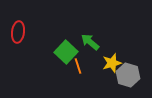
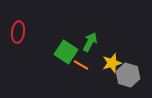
green arrow: rotated 78 degrees clockwise
green square: rotated 10 degrees counterclockwise
orange line: moved 3 px right, 1 px up; rotated 42 degrees counterclockwise
